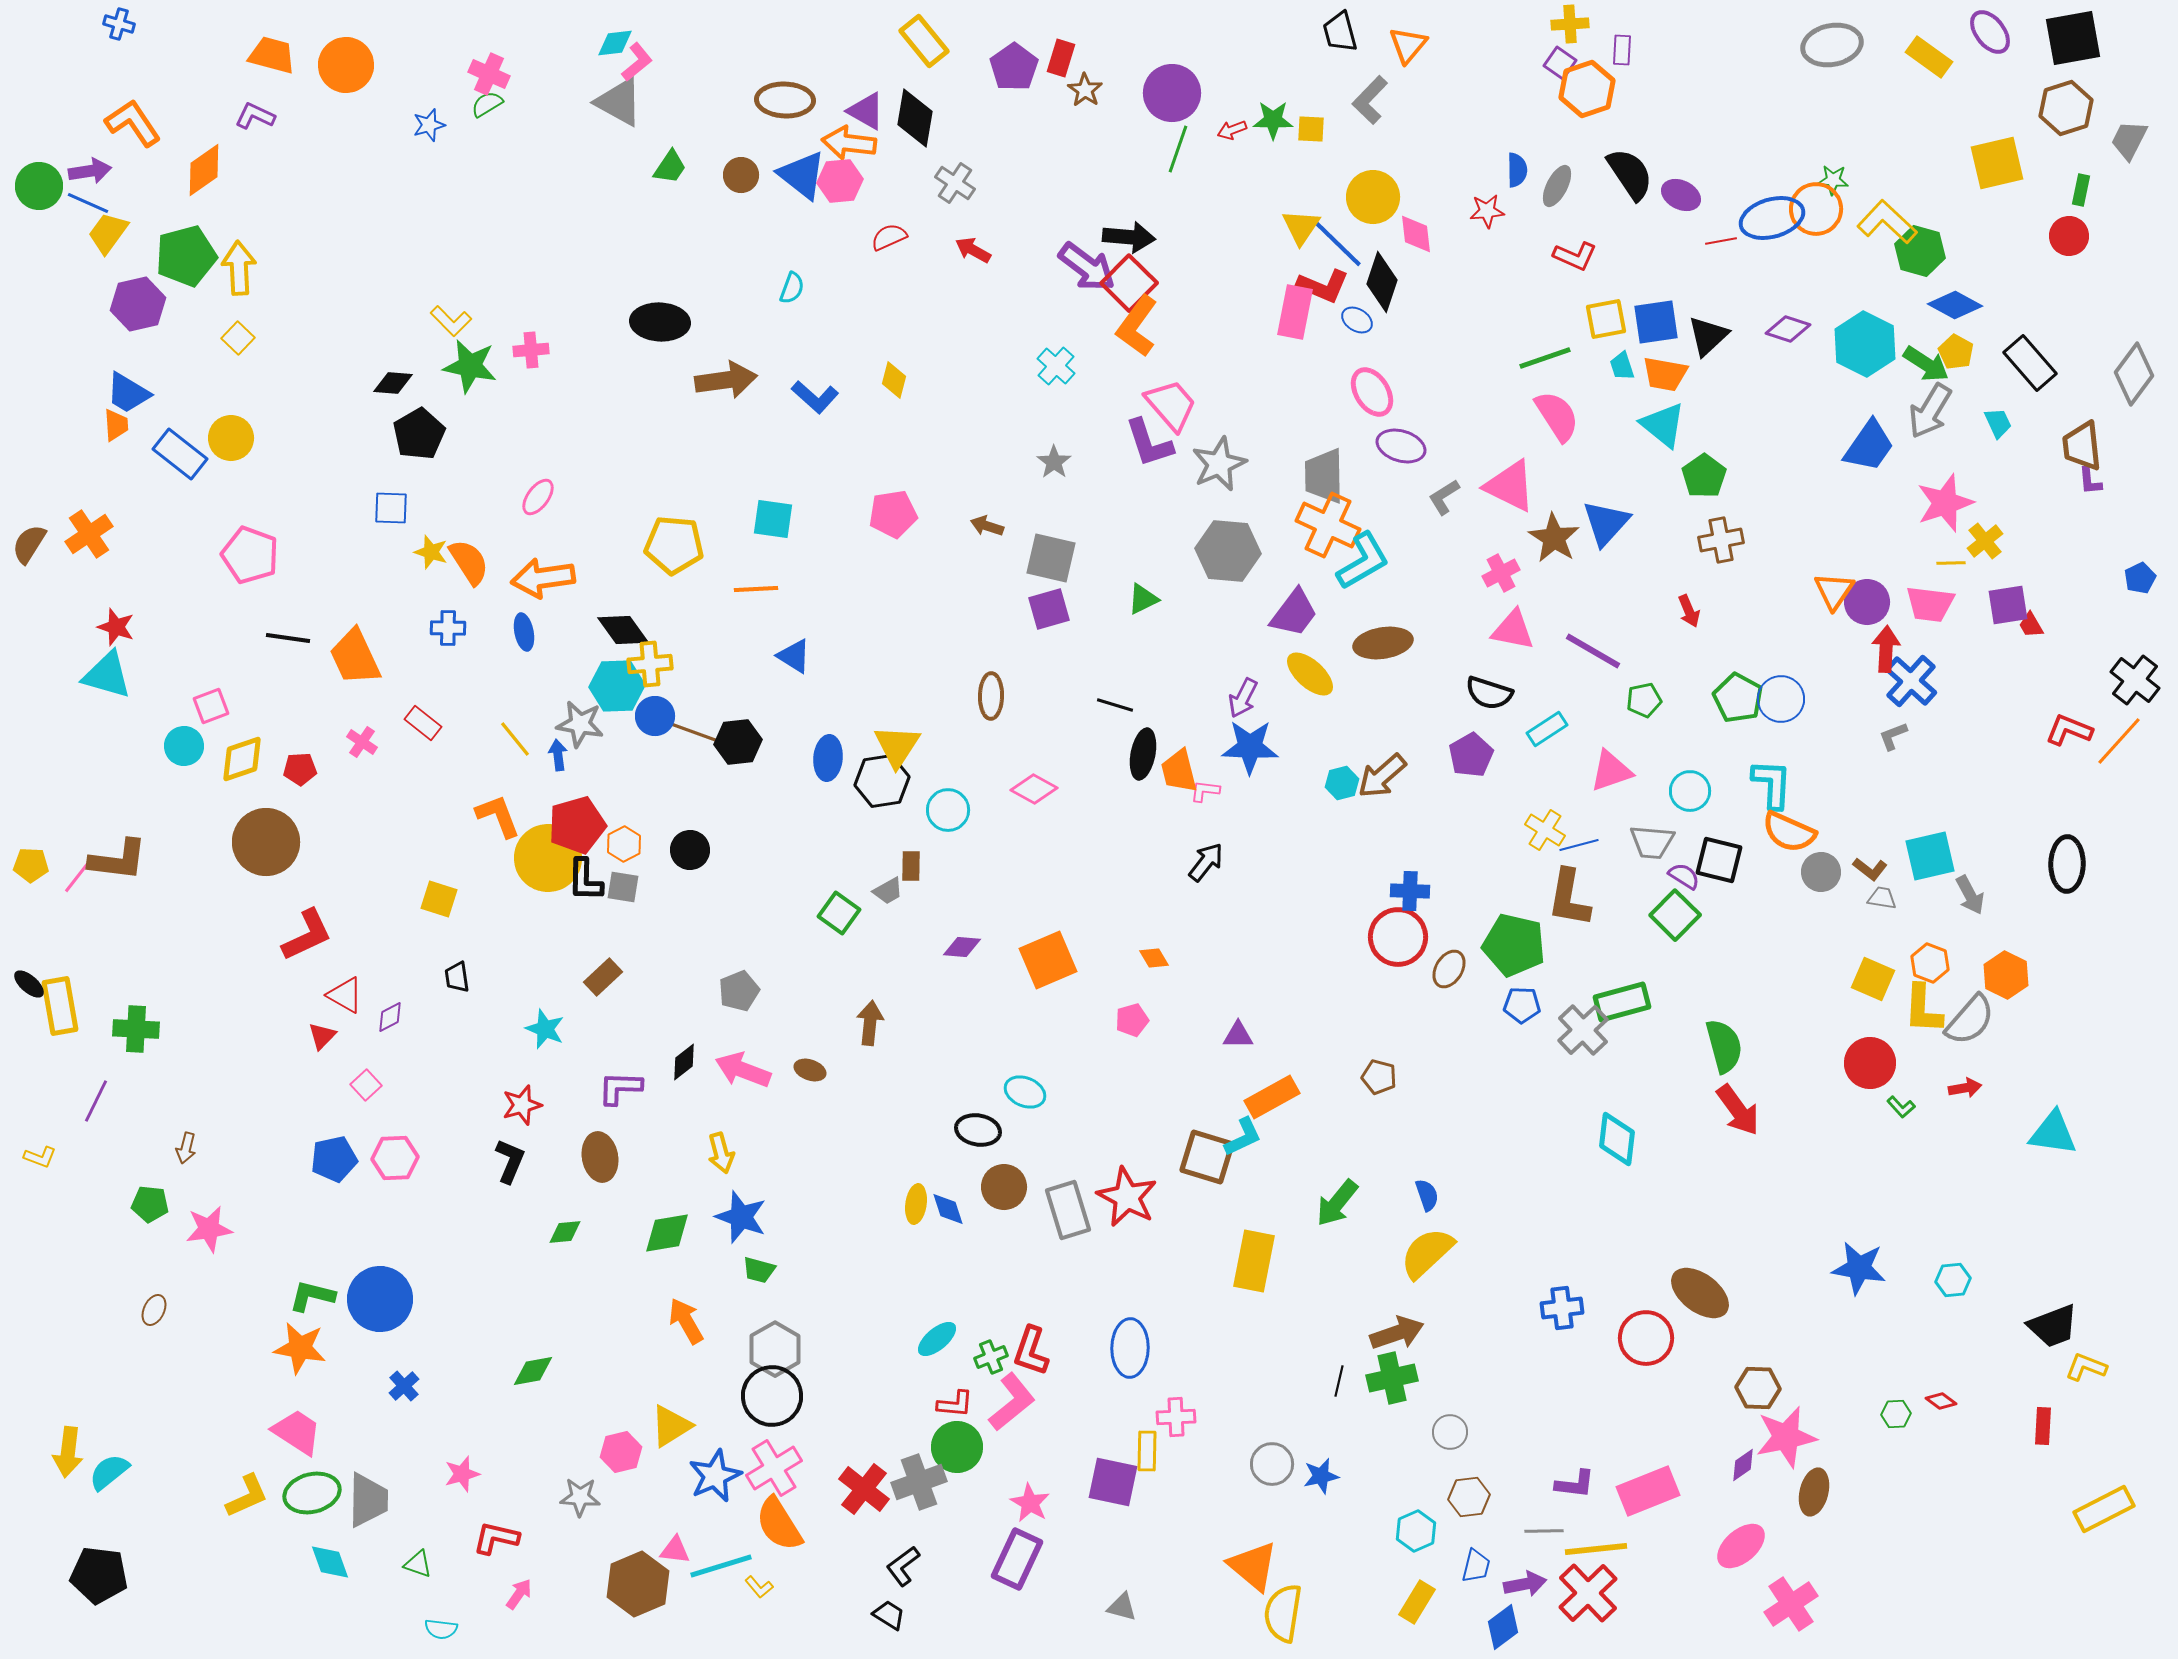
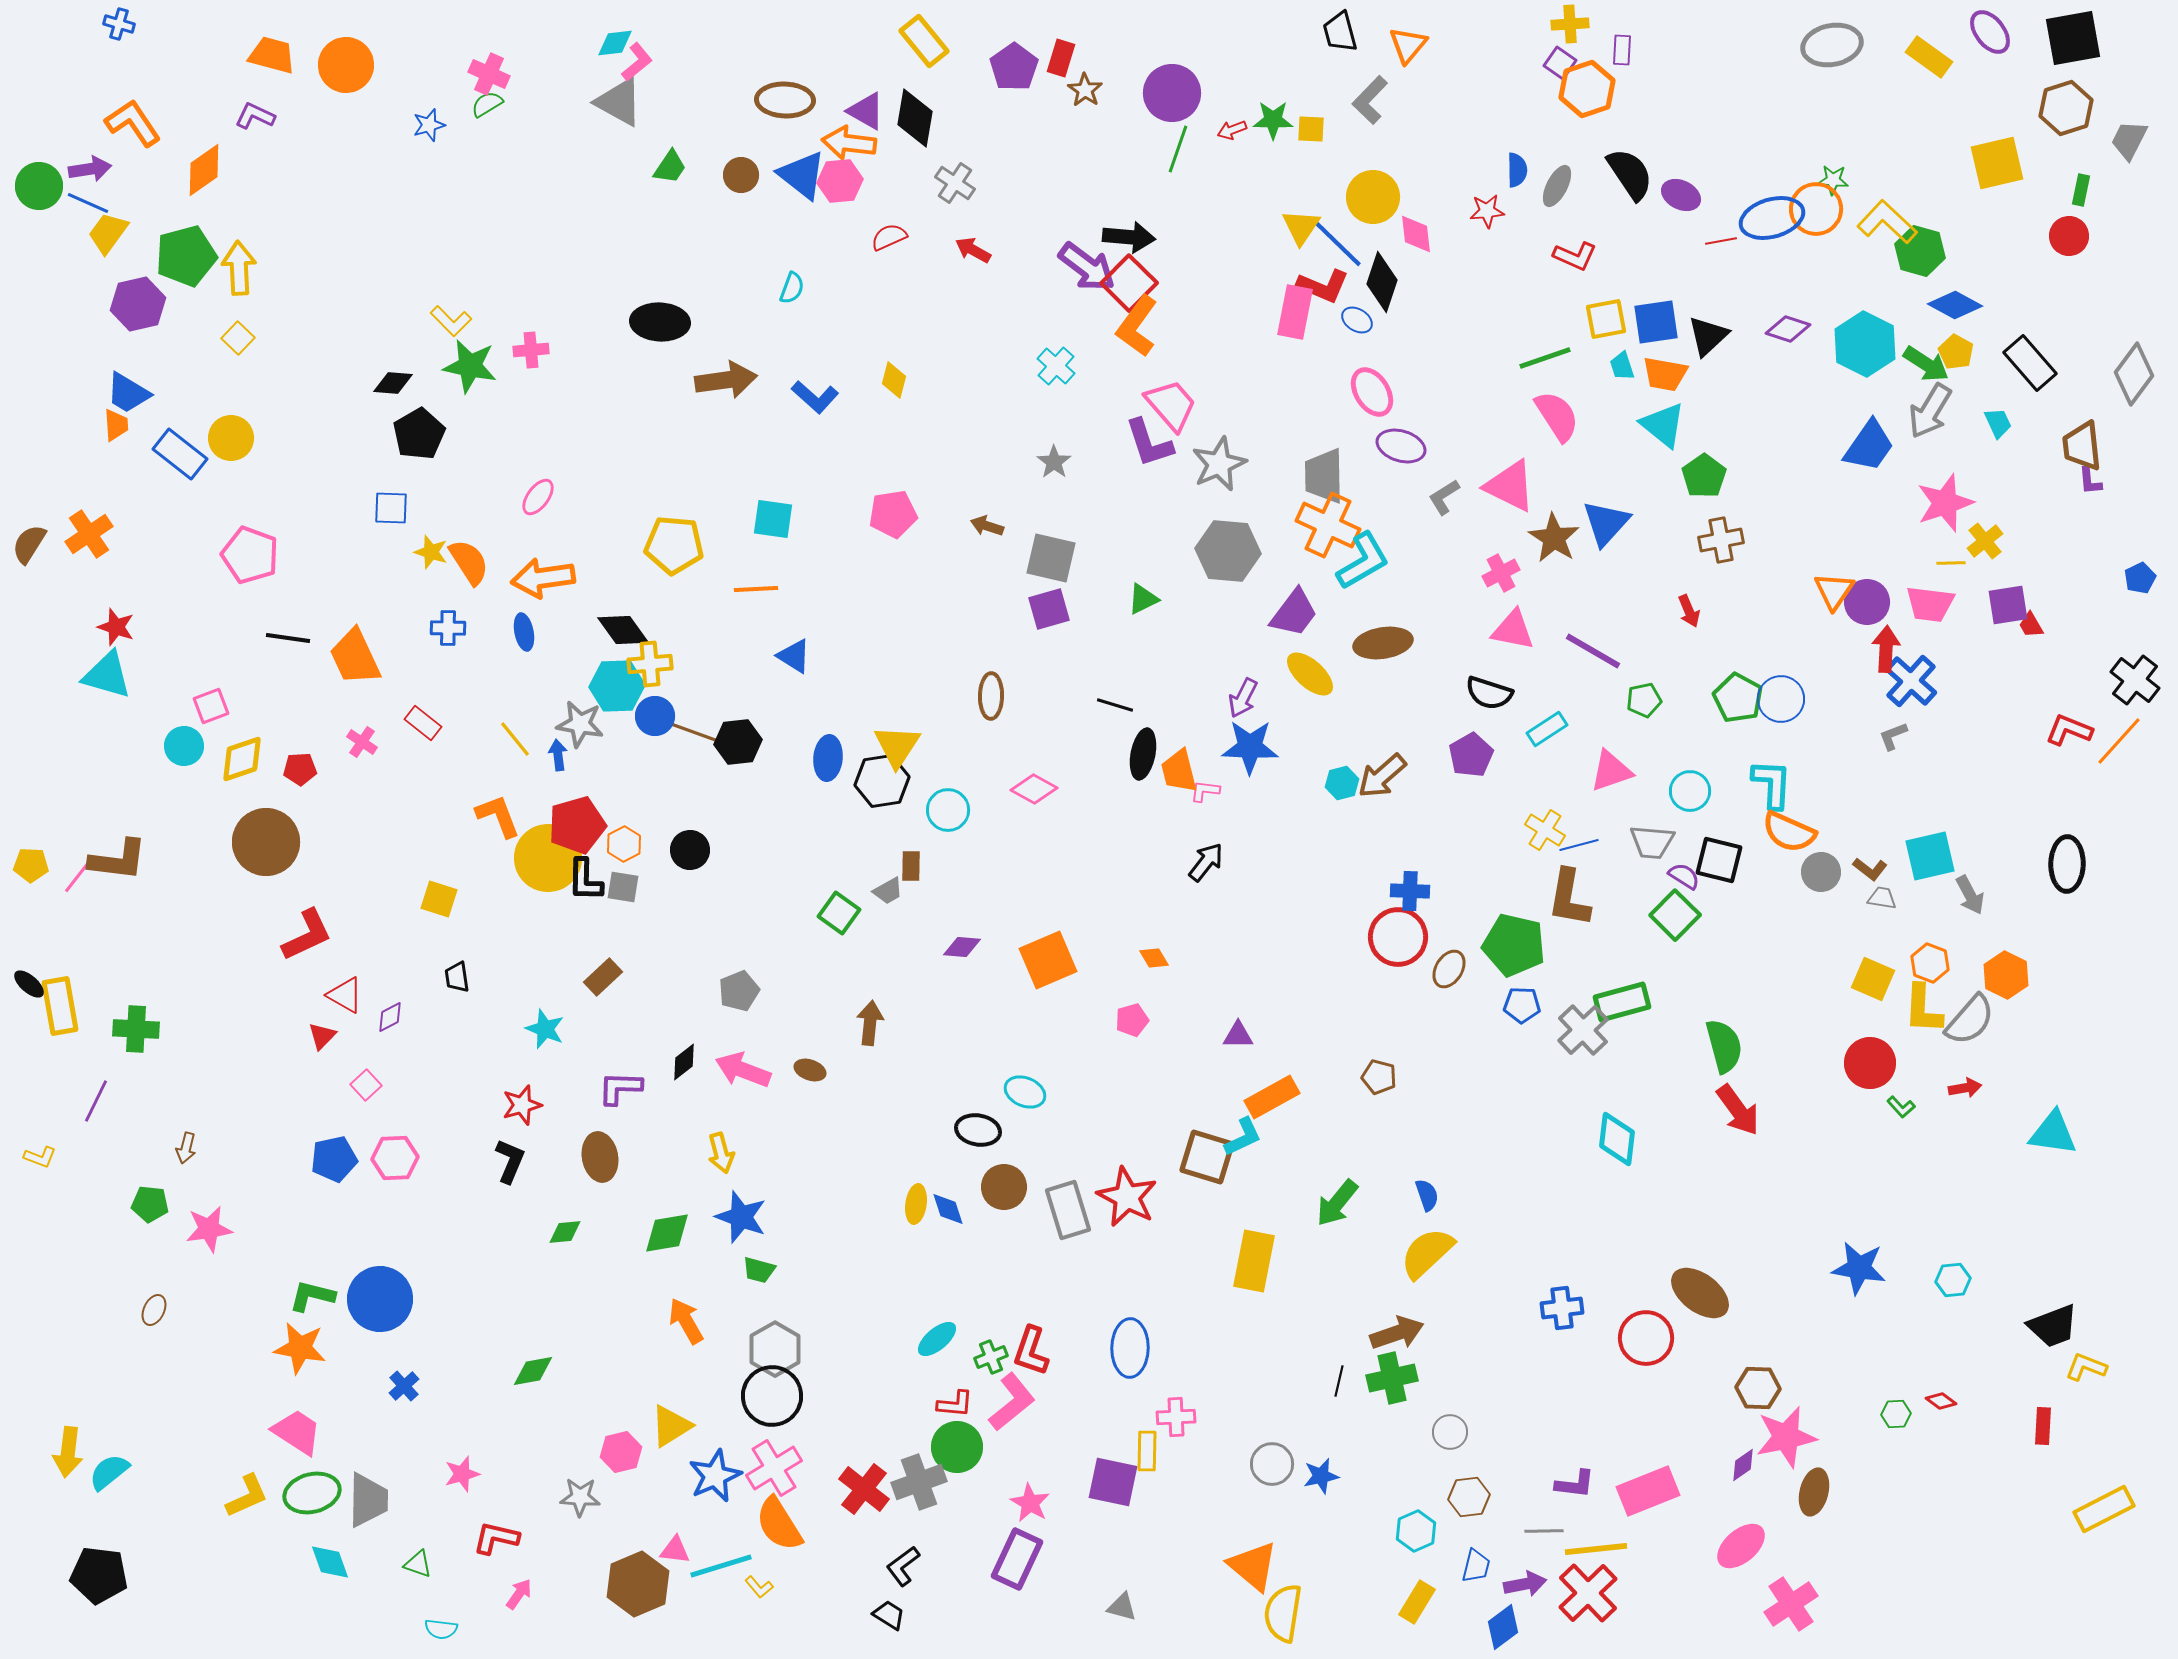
purple arrow at (90, 171): moved 2 px up
